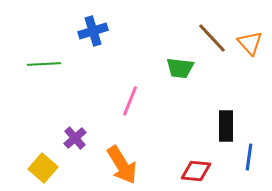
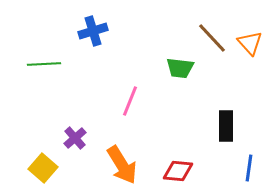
blue line: moved 11 px down
red diamond: moved 18 px left
